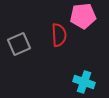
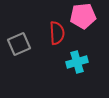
red semicircle: moved 2 px left, 2 px up
cyan cross: moved 7 px left, 20 px up; rotated 35 degrees counterclockwise
